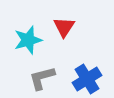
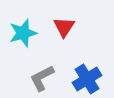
cyan star: moved 5 px left, 7 px up
gray L-shape: rotated 12 degrees counterclockwise
